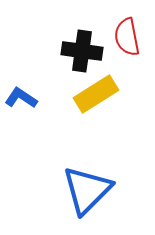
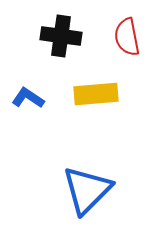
black cross: moved 21 px left, 15 px up
yellow rectangle: rotated 27 degrees clockwise
blue L-shape: moved 7 px right
